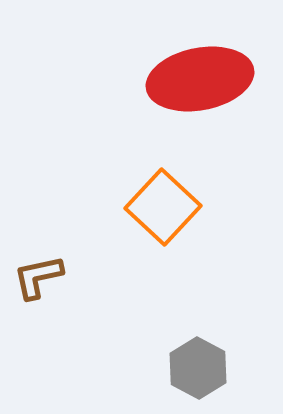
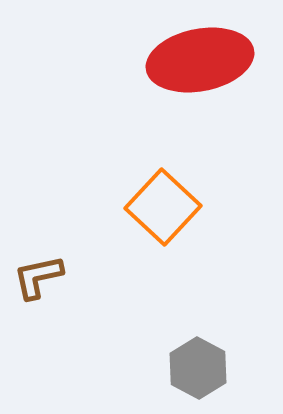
red ellipse: moved 19 px up
